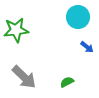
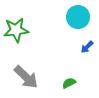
blue arrow: rotated 96 degrees clockwise
gray arrow: moved 2 px right
green semicircle: moved 2 px right, 1 px down
